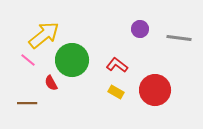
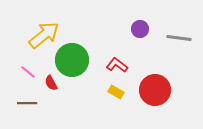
pink line: moved 12 px down
